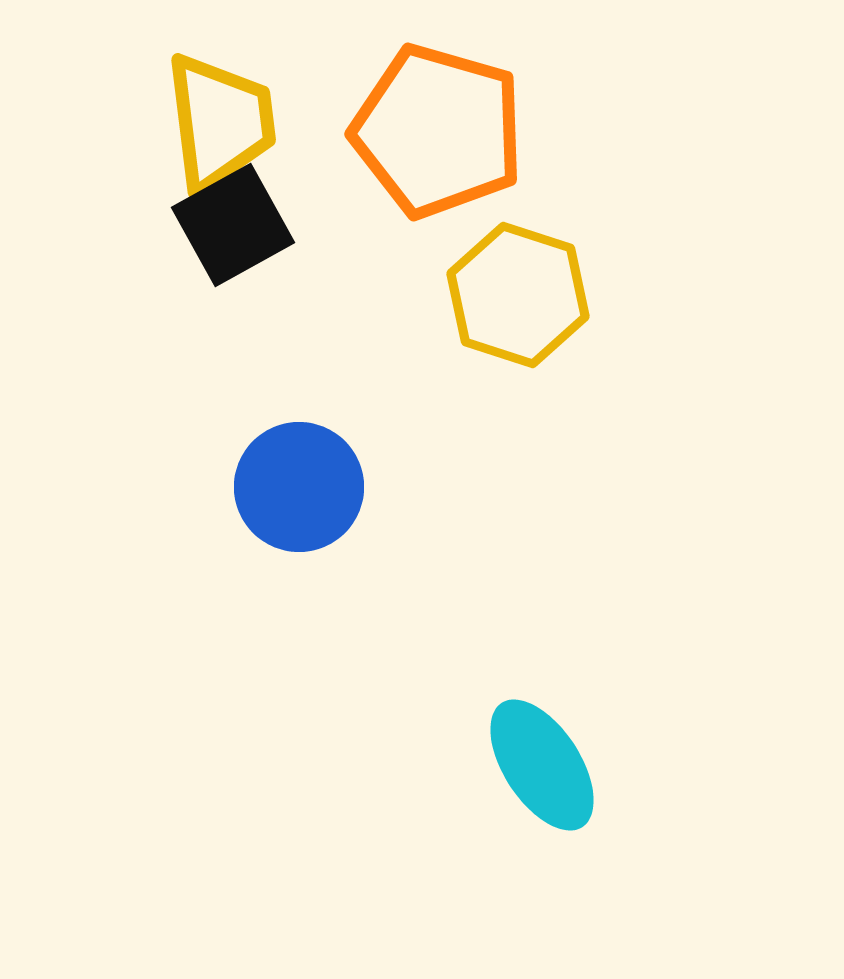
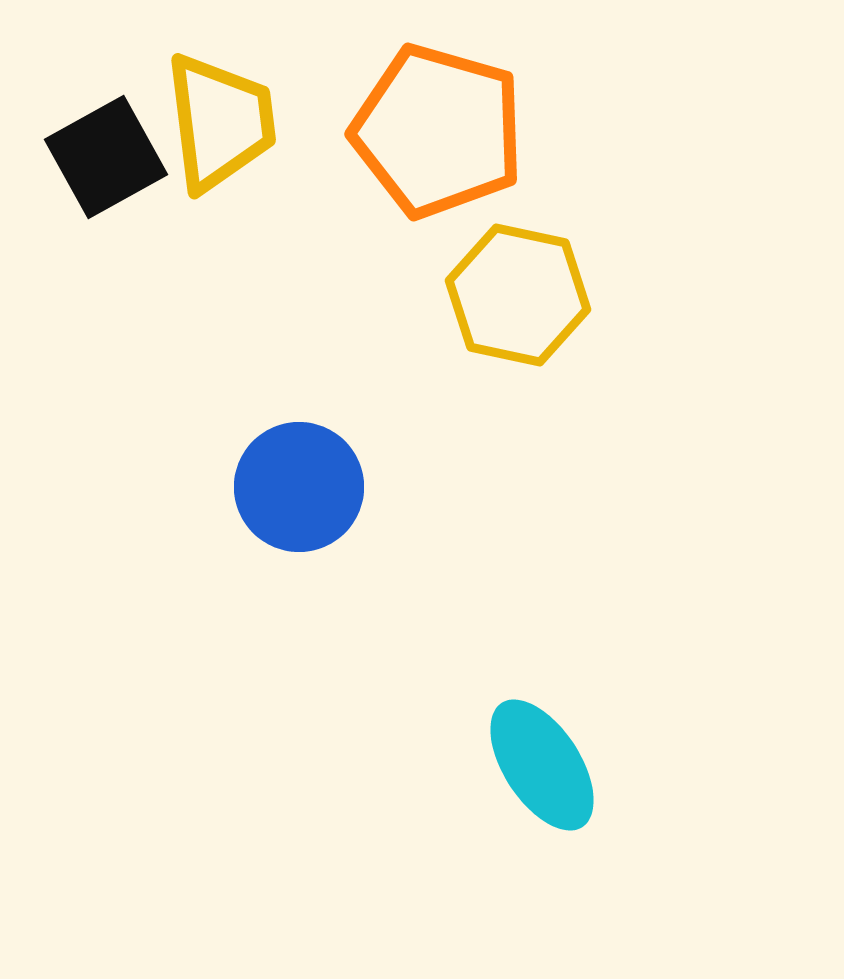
black square: moved 127 px left, 68 px up
yellow hexagon: rotated 6 degrees counterclockwise
